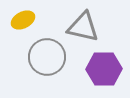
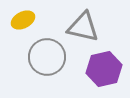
purple hexagon: rotated 12 degrees counterclockwise
